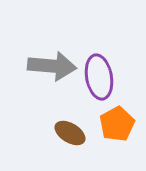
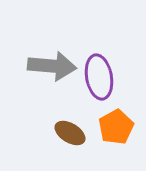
orange pentagon: moved 1 px left, 3 px down
